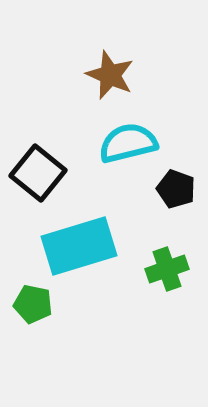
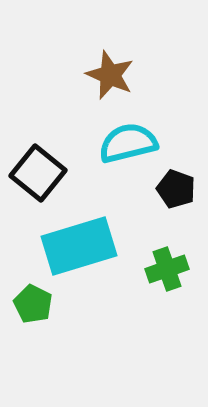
green pentagon: rotated 15 degrees clockwise
